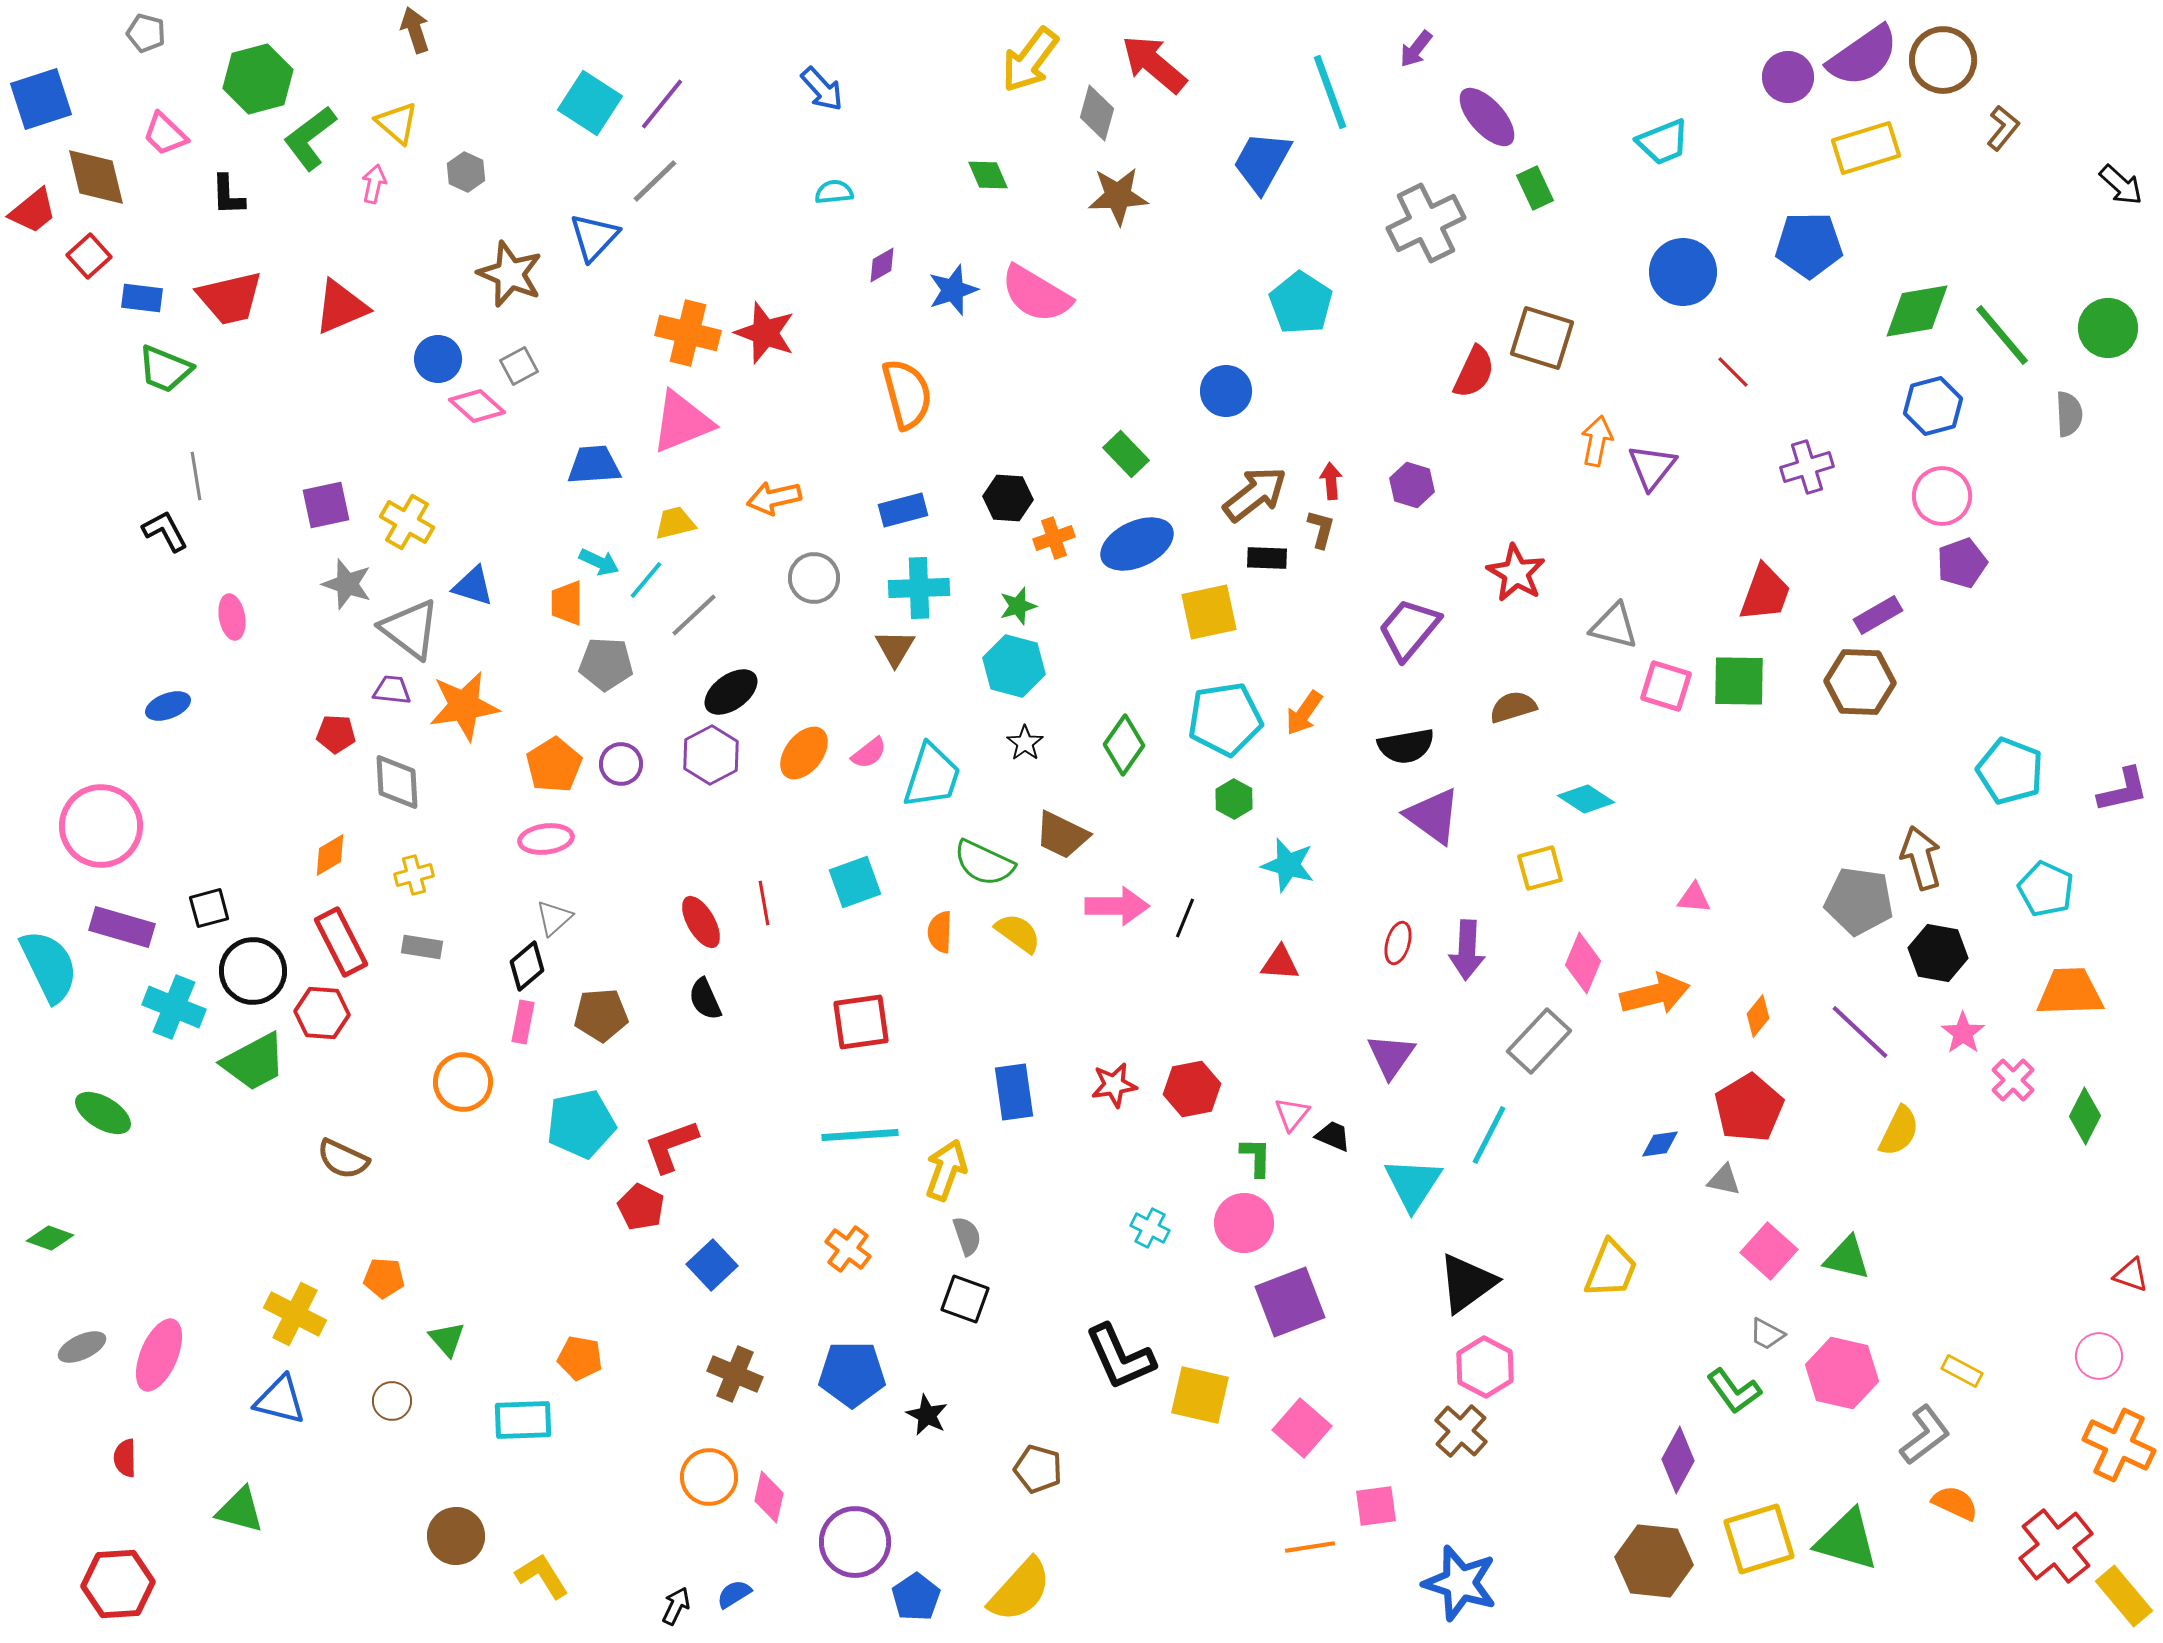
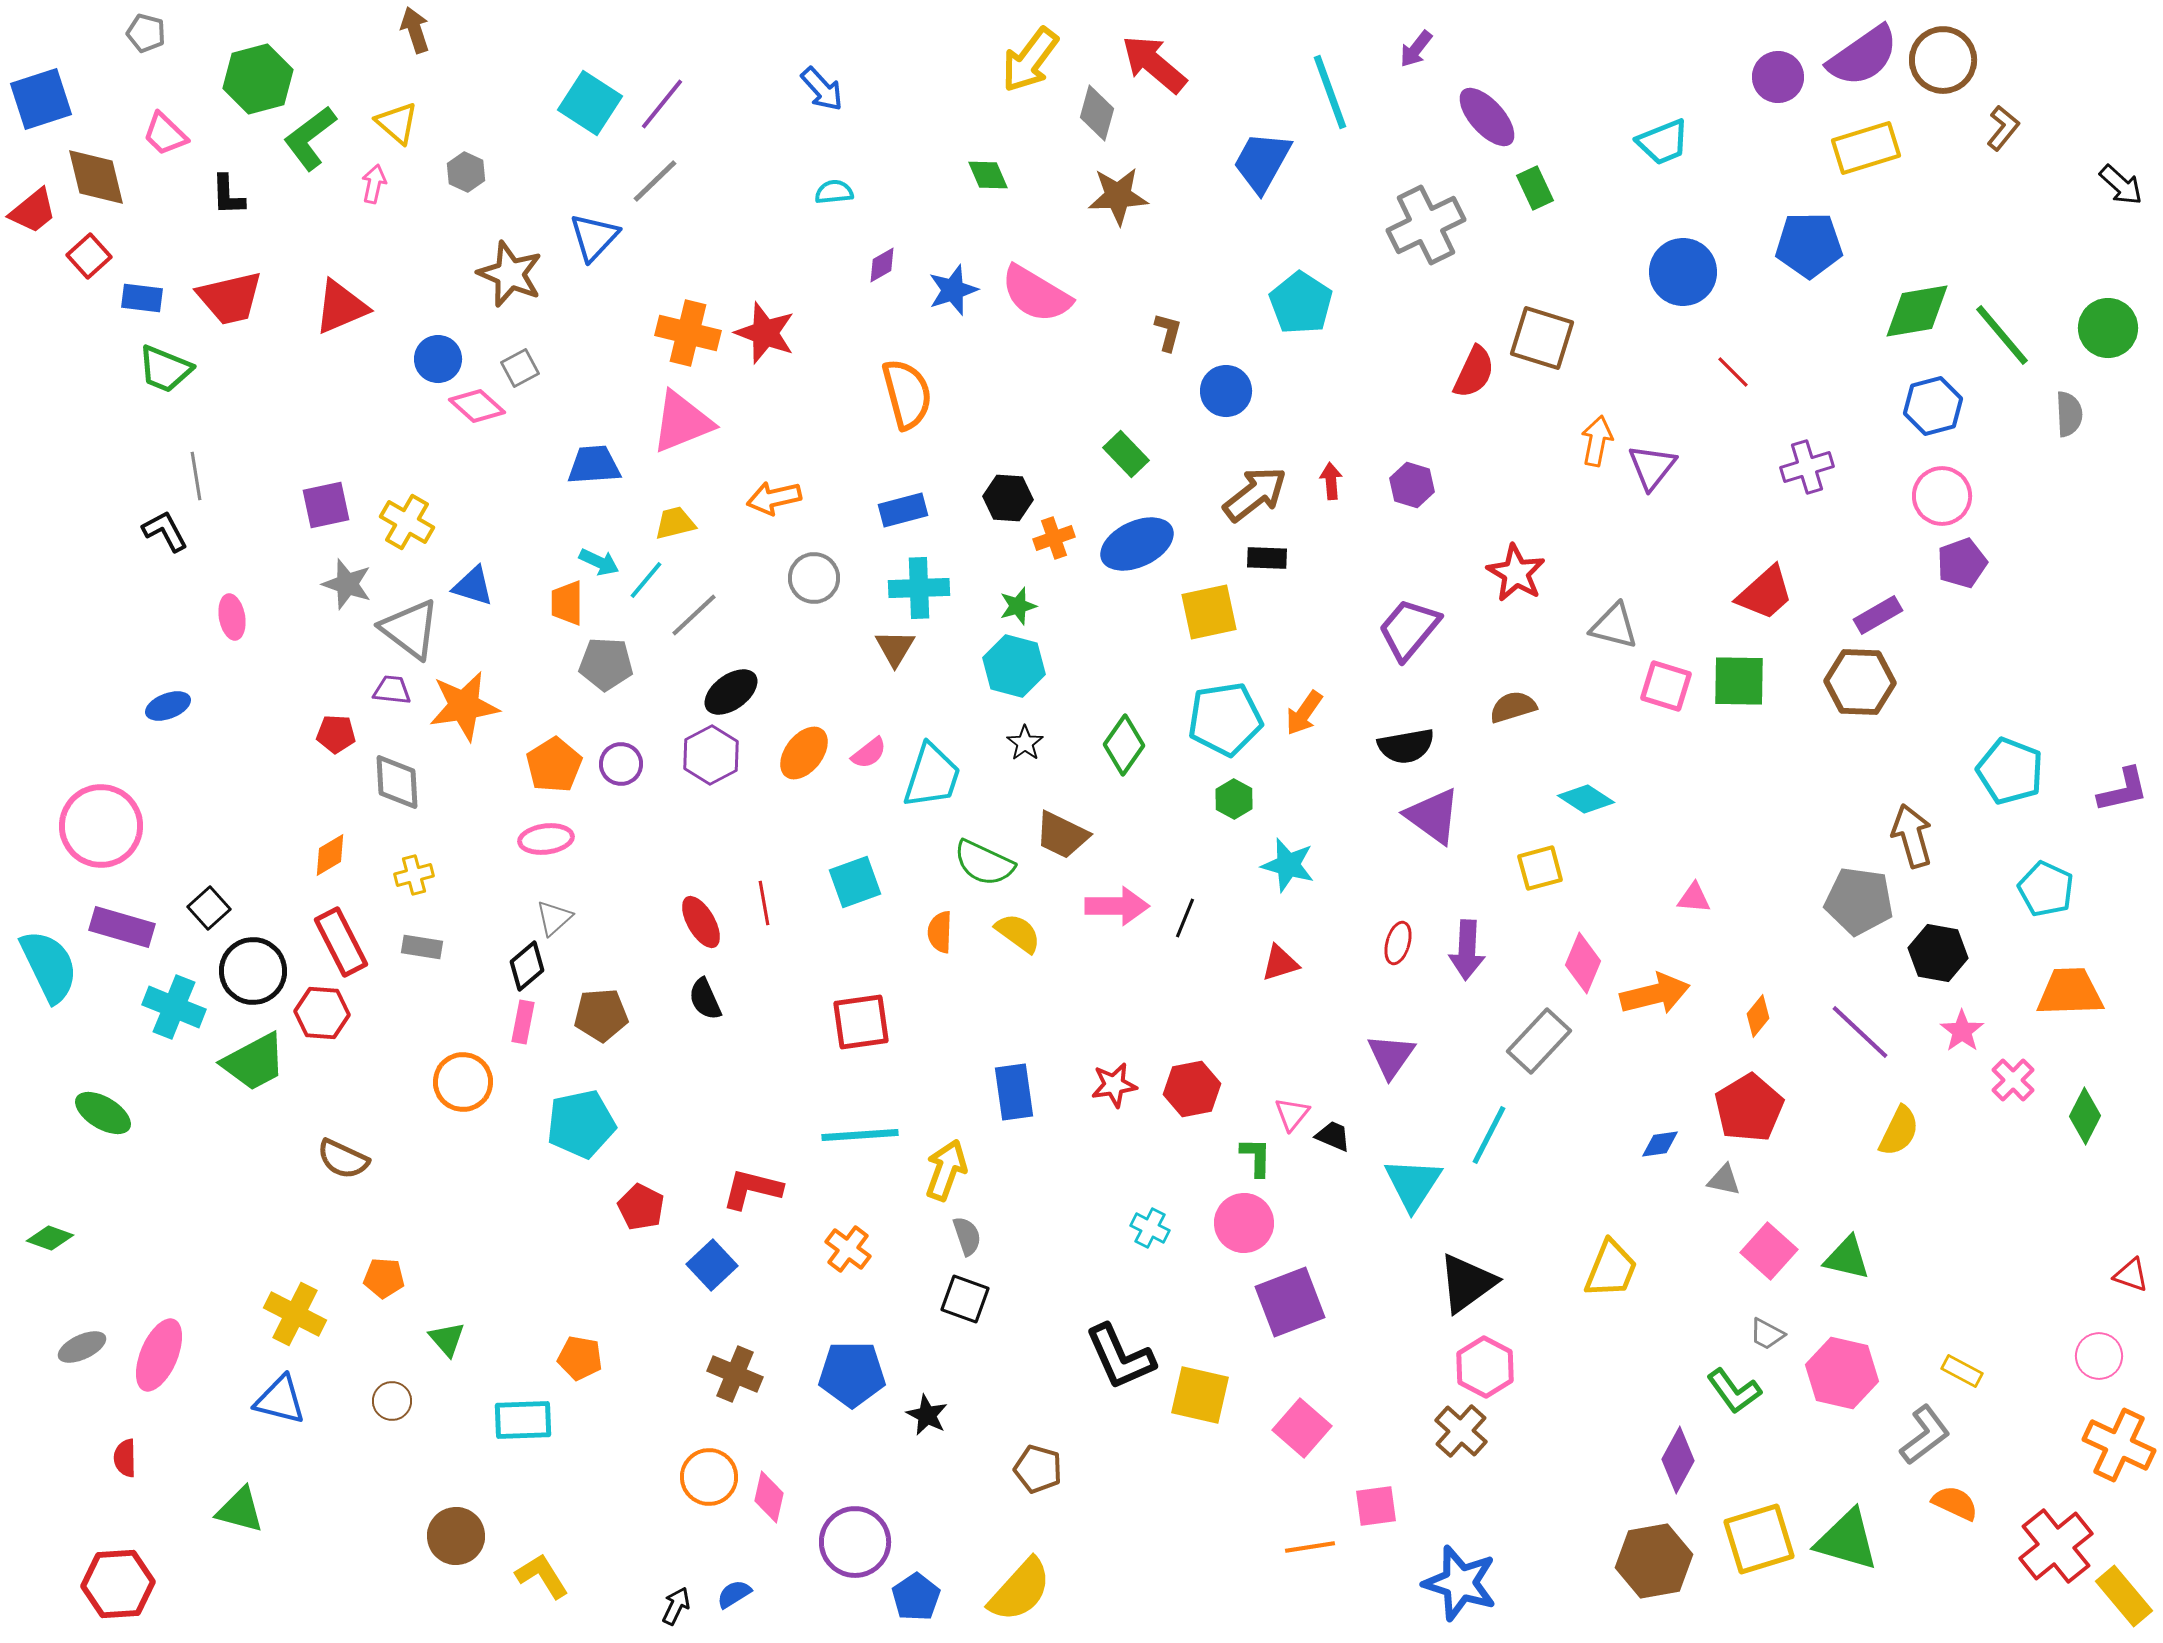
purple circle at (1788, 77): moved 10 px left
gray cross at (1426, 223): moved 2 px down
gray square at (519, 366): moved 1 px right, 2 px down
brown L-shape at (1321, 529): moved 153 px left, 197 px up
red trapezoid at (1765, 593): rotated 28 degrees clockwise
brown arrow at (1921, 858): moved 9 px left, 22 px up
black square at (209, 908): rotated 27 degrees counterclockwise
red triangle at (1280, 963): rotated 21 degrees counterclockwise
pink star at (1963, 1033): moved 1 px left, 2 px up
red L-shape at (671, 1146): moved 81 px right, 43 px down; rotated 34 degrees clockwise
brown hexagon at (1654, 1561): rotated 16 degrees counterclockwise
